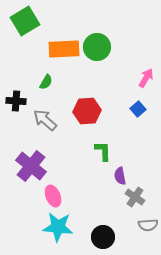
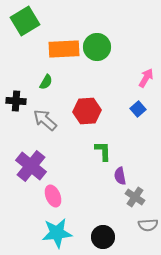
cyan star: moved 1 px left, 6 px down; rotated 12 degrees counterclockwise
